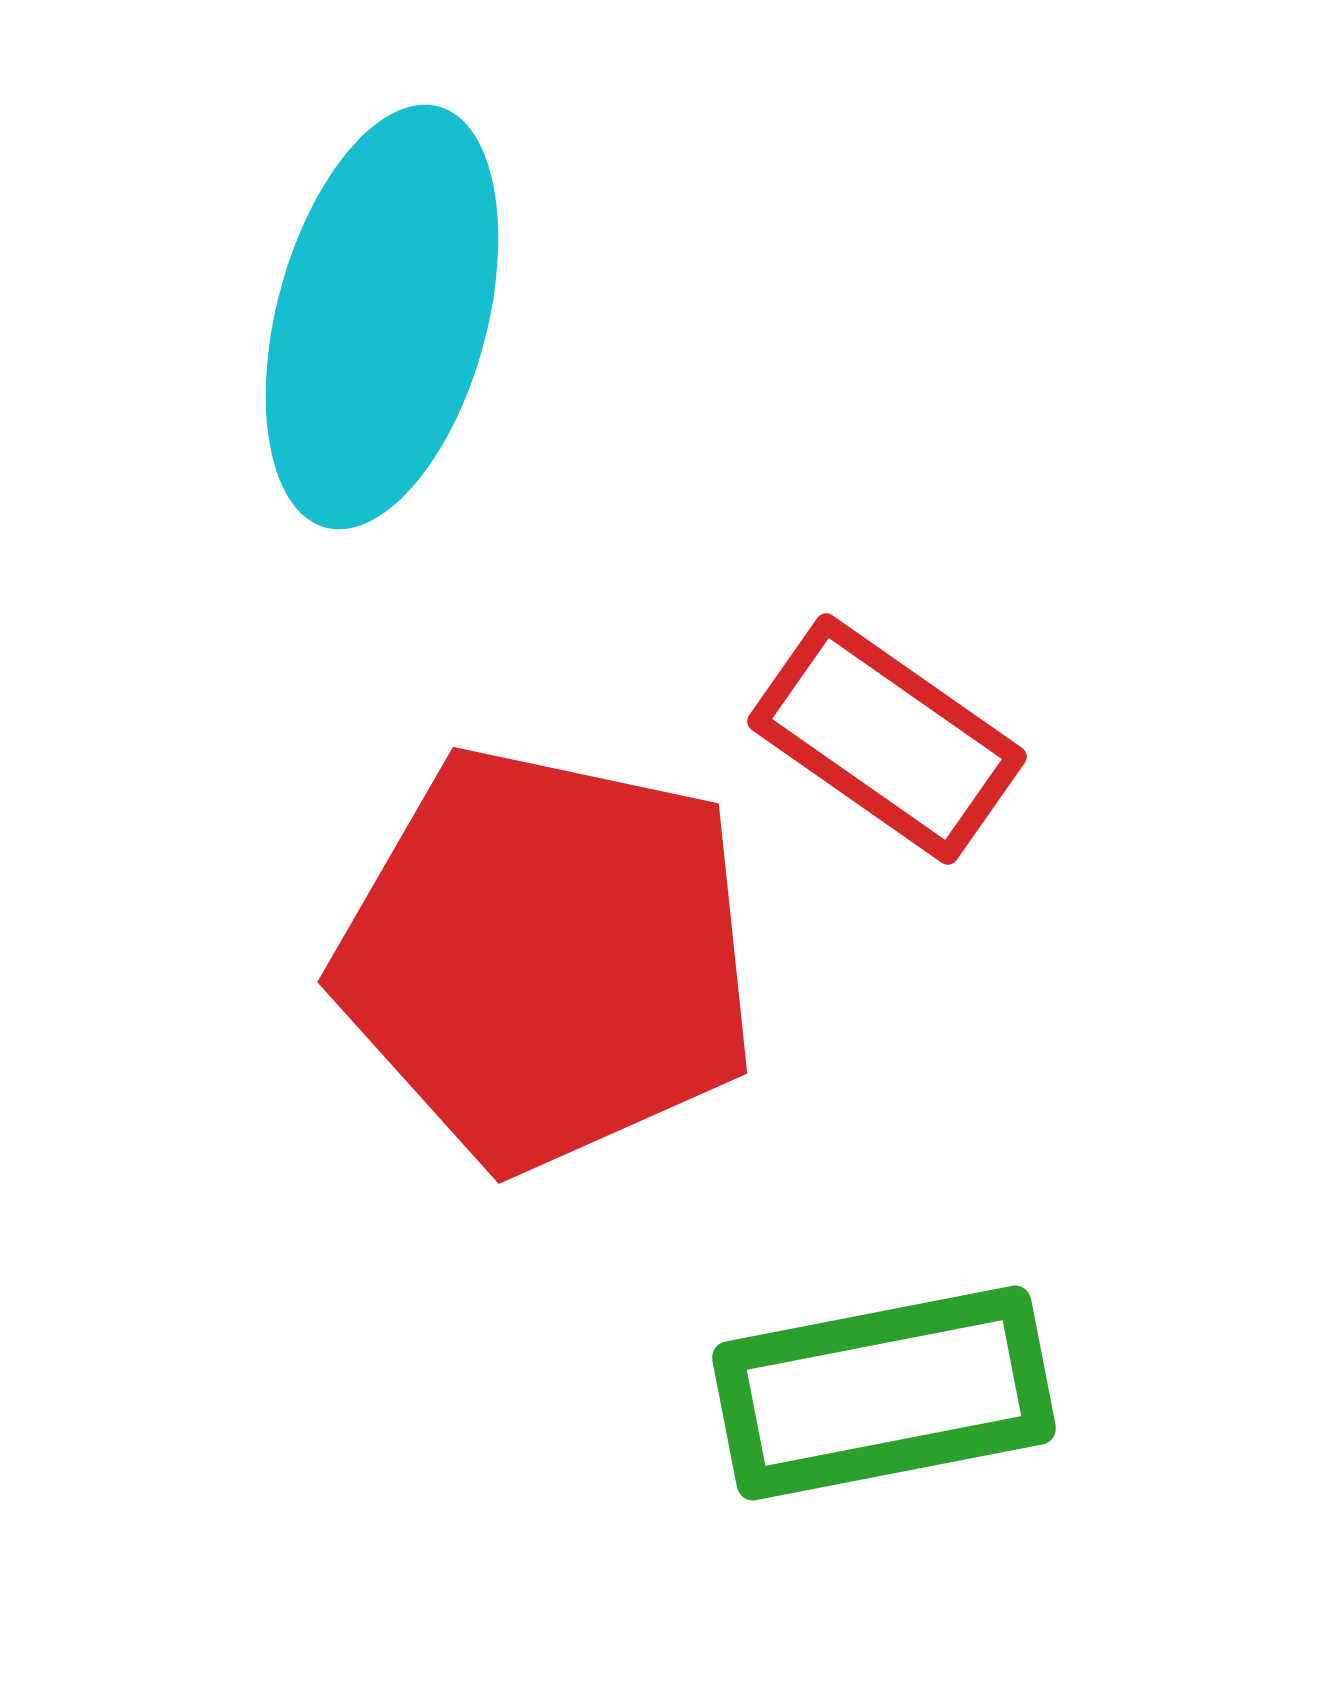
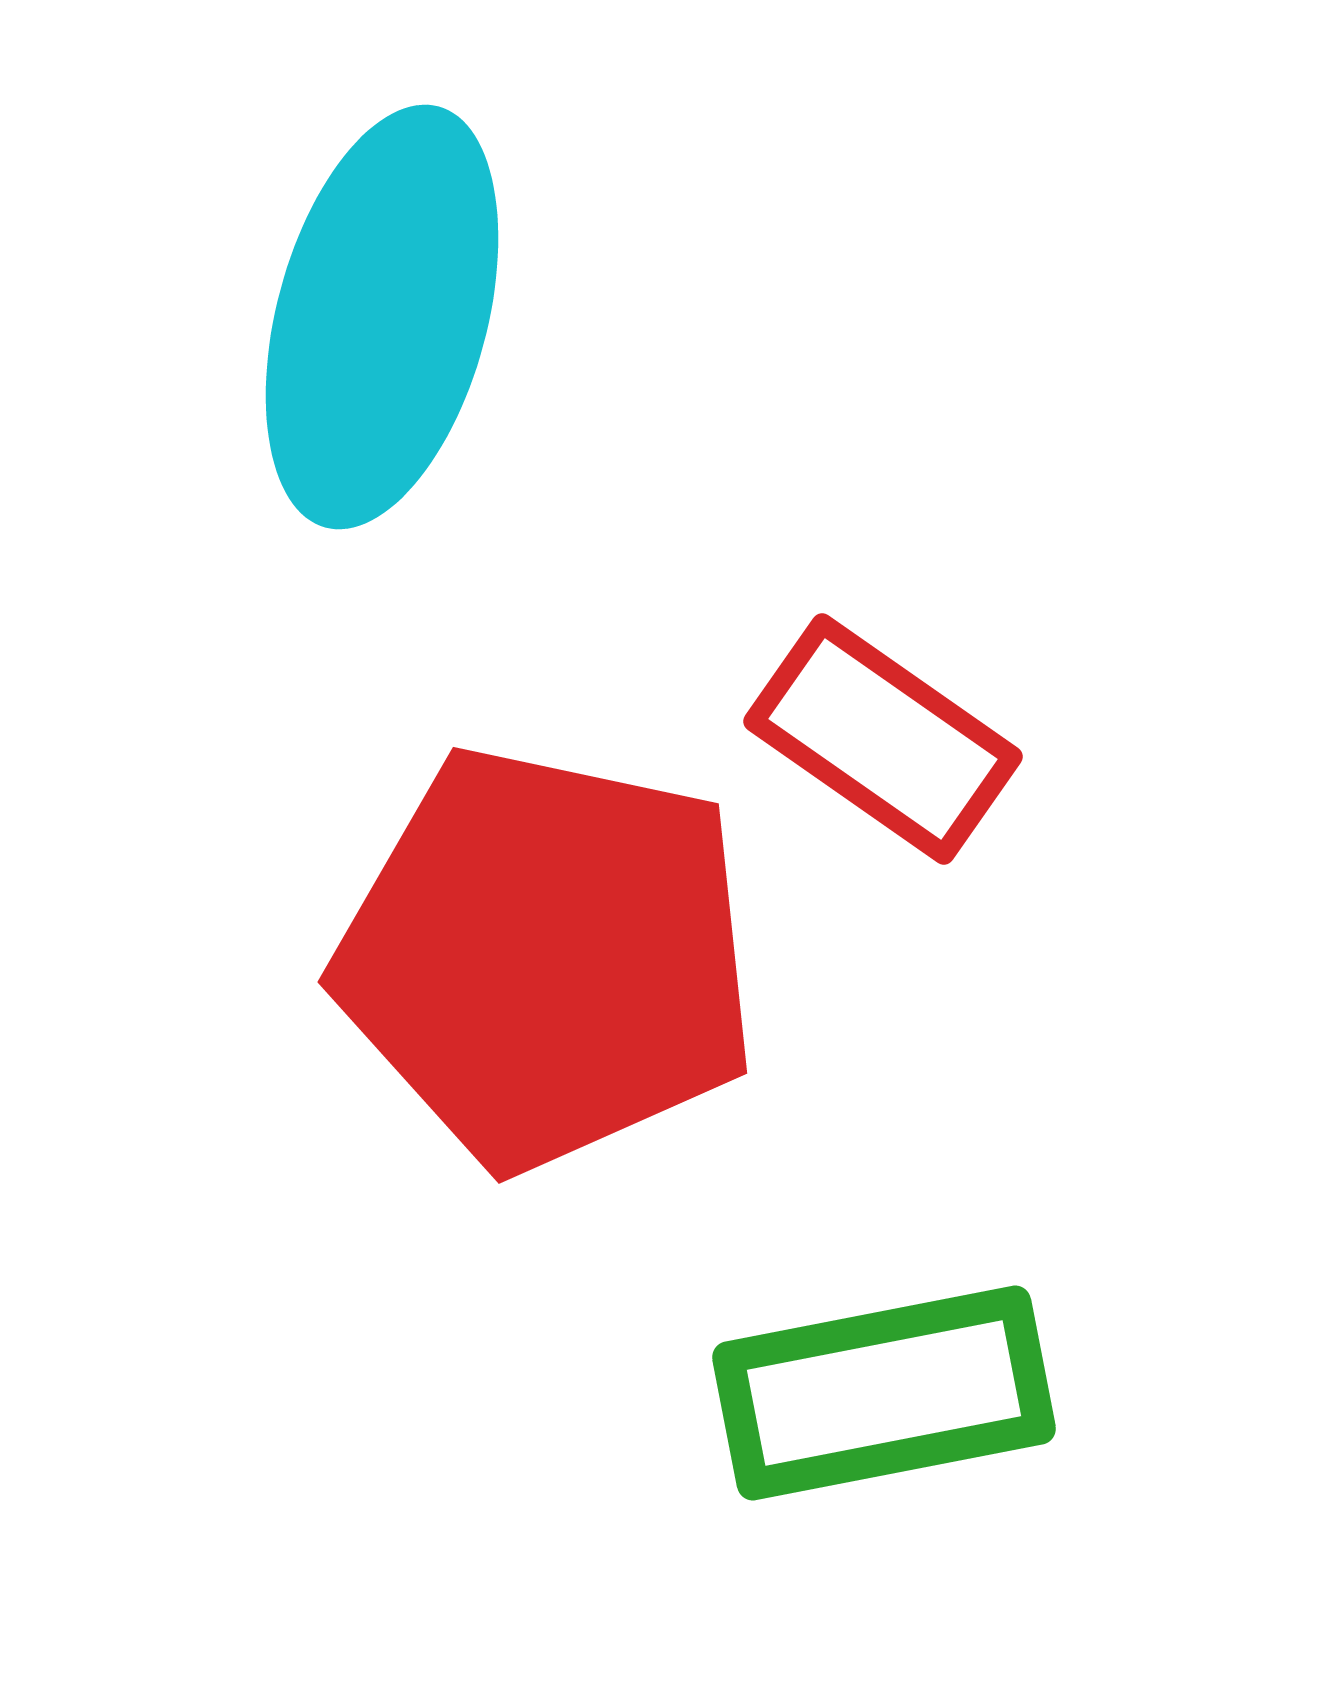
red rectangle: moved 4 px left
